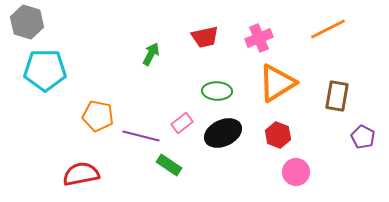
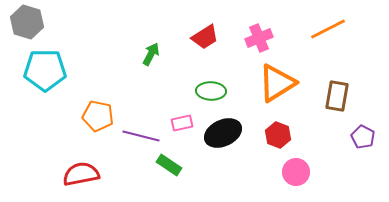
red trapezoid: rotated 20 degrees counterclockwise
green ellipse: moved 6 px left
pink rectangle: rotated 25 degrees clockwise
